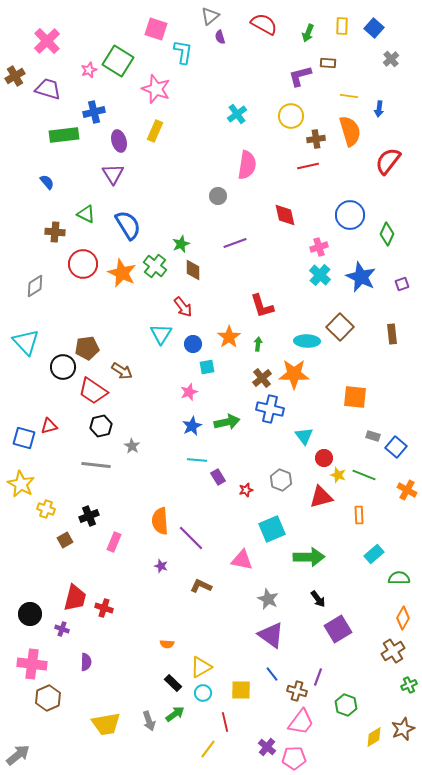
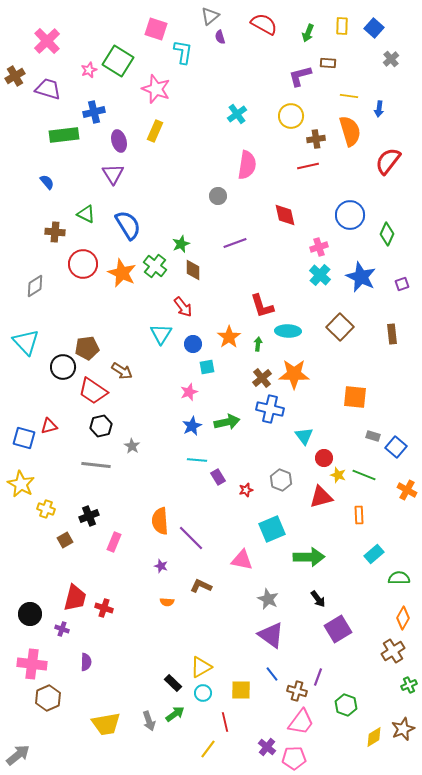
cyan ellipse at (307, 341): moved 19 px left, 10 px up
orange semicircle at (167, 644): moved 42 px up
